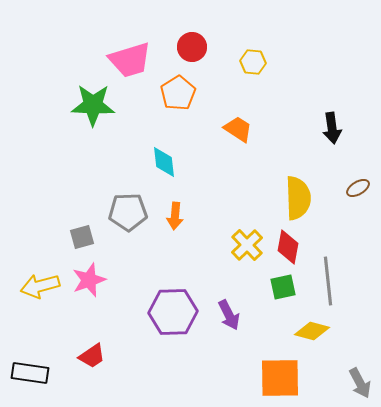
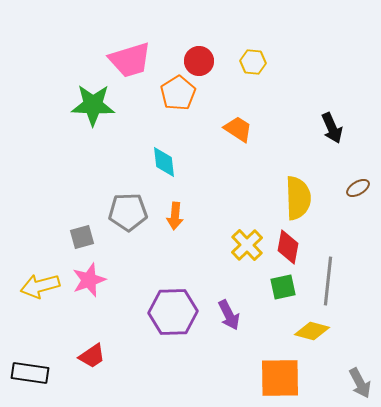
red circle: moved 7 px right, 14 px down
black arrow: rotated 16 degrees counterclockwise
gray line: rotated 12 degrees clockwise
